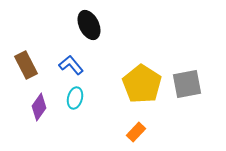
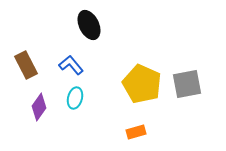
yellow pentagon: rotated 9 degrees counterclockwise
orange rectangle: rotated 30 degrees clockwise
